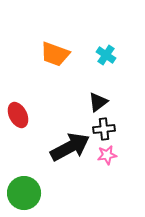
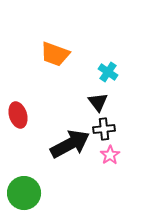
cyan cross: moved 2 px right, 17 px down
black triangle: rotated 30 degrees counterclockwise
red ellipse: rotated 10 degrees clockwise
black arrow: moved 3 px up
pink star: moved 3 px right; rotated 24 degrees counterclockwise
